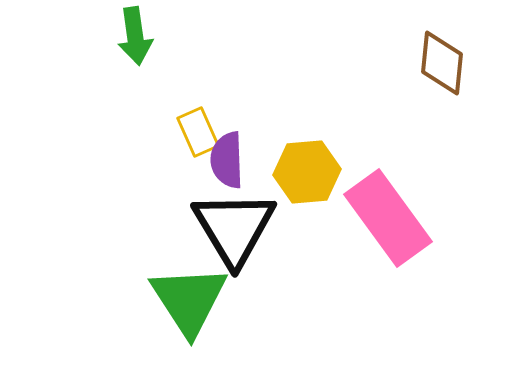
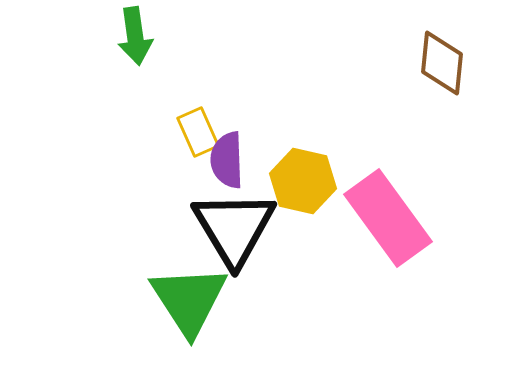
yellow hexagon: moved 4 px left, 9 px down; rotated 18 degrees clockwise
